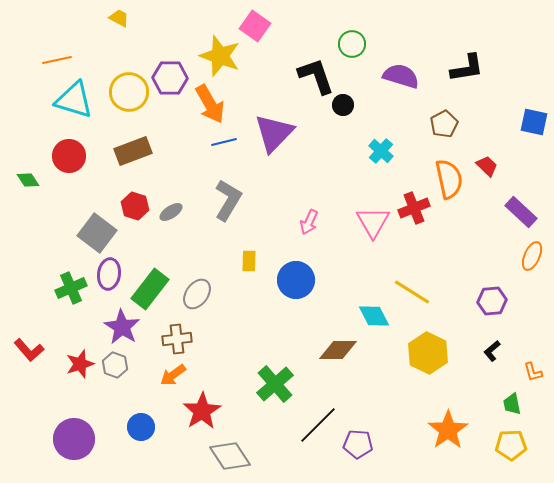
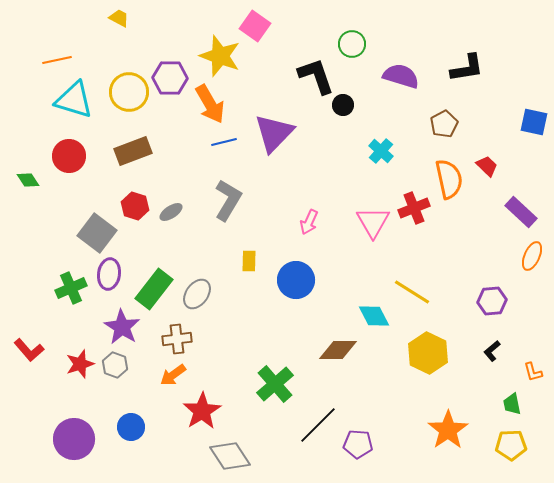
green rectangle at (150, 289): moved 4 px right
blue circle at (141, 427): moved 10 px left
